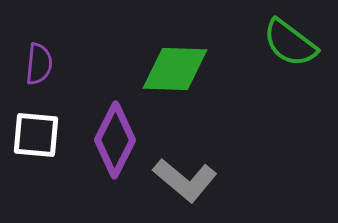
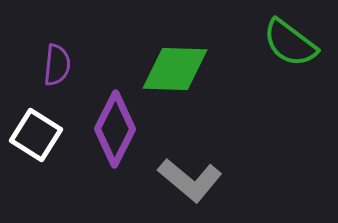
purple semicircle: moved 18 px right, 1 px down
white square: rotated 27 degrees clockwise
purple diamond: moved 11 px up
gray L-shape: moved 5 px right
